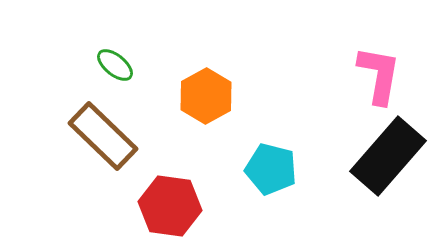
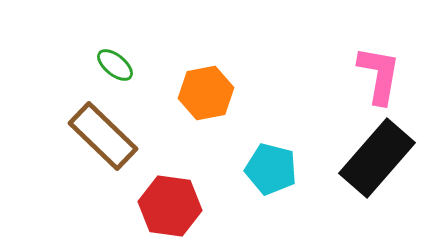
orange hexagon: moved 3 px up; rotated 18 degrees clockwise
black rectangle: moved 11 px left, 2 px down
